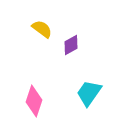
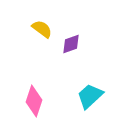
purple diamond: moved 1 px up; rotated 10 degrees clockwise
cyan trapezoid: moved 1 px right, 3 px down; rotated 12 degrees clockwise
